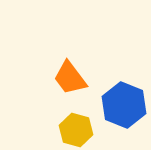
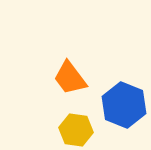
yellow hexagon: rotated 8 degrees counterclockwise
